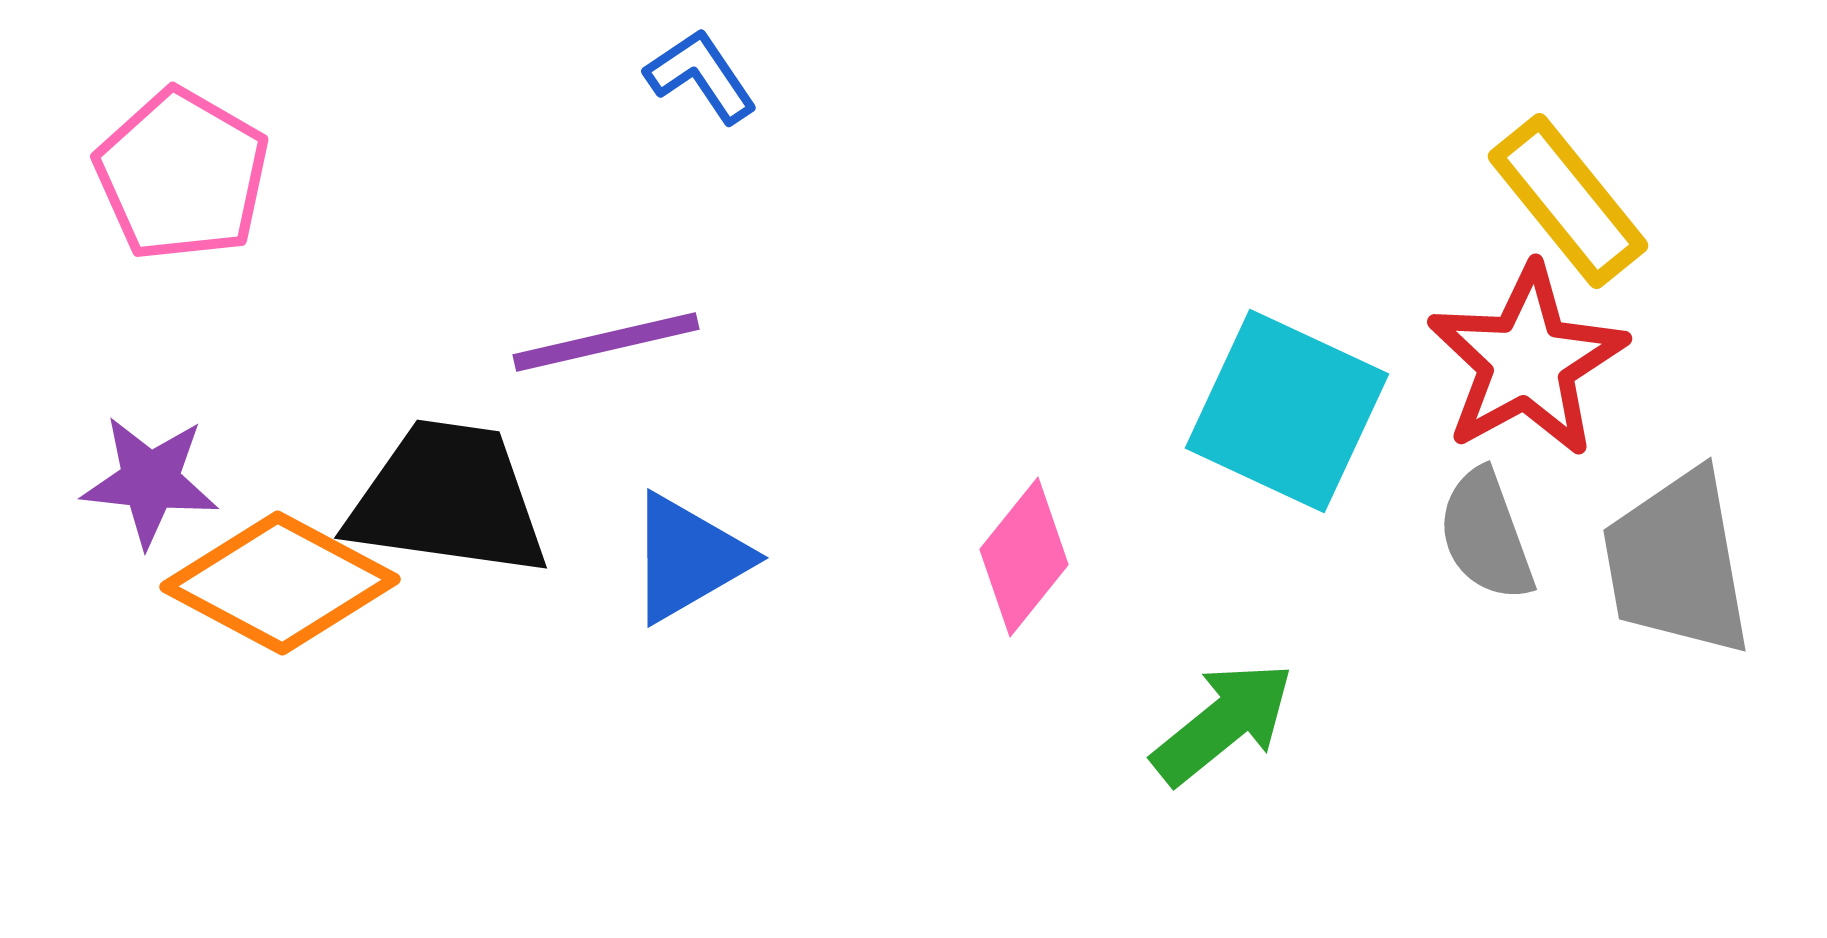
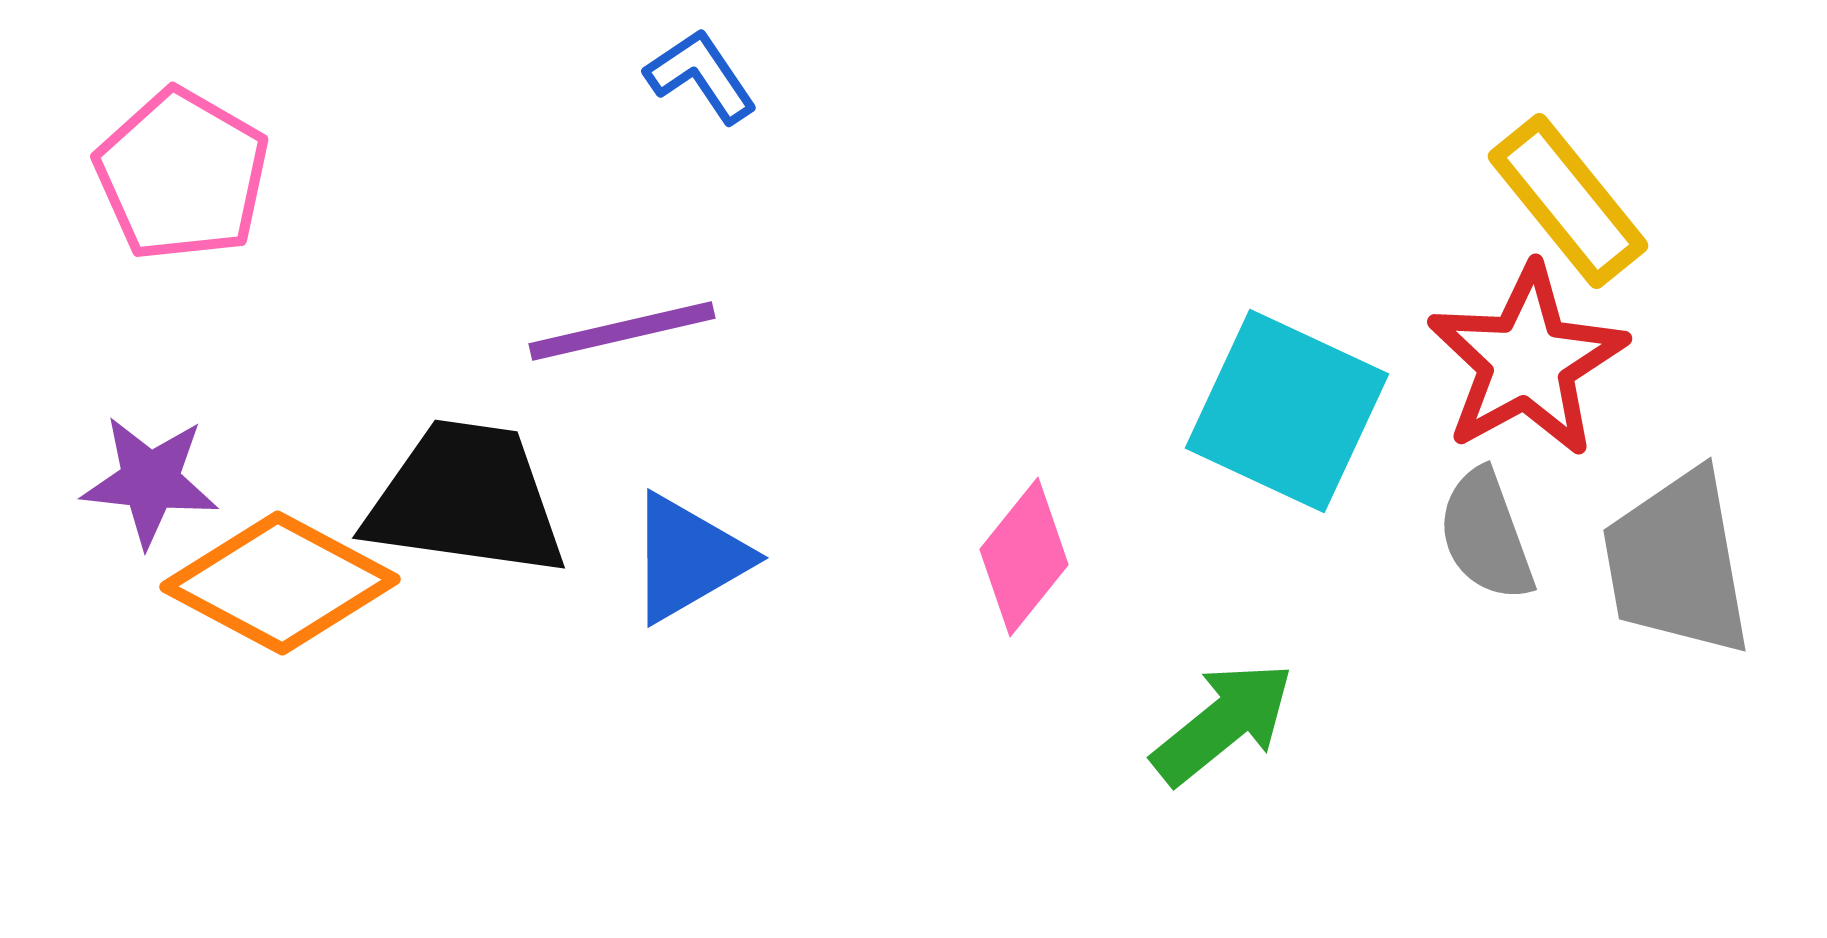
purple line: moved 16 px right, 11 px up
black trapezoid: moved 18 px right
